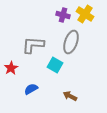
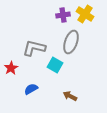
purple cross: rotated 24 degrees counterclockwise
gray L-shape: moved 1 px right, 3 px down; rotated 10 degrees clockwise
